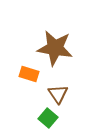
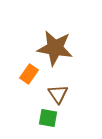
orange rectangle: rotated 72 degrees counterclockwise
green square: rotated 30 degrees counterclockwise
